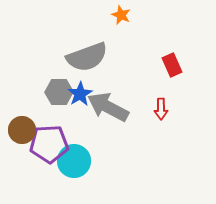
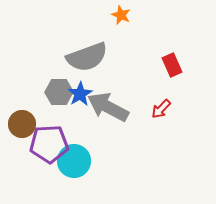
red arrow: rotated 45 degrees clockwise
brown circle: moved 6 px up
